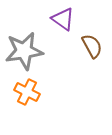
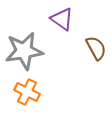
purple triangle: moved 1 px left
brown semicircle: moved 4 px right, 2 px down
